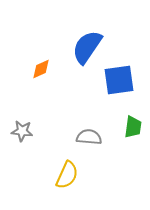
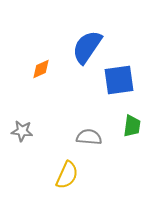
green trapezoid: moved 1 px left, 1 px up
